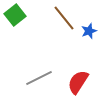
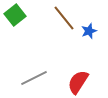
gray line: moved 5 px left
